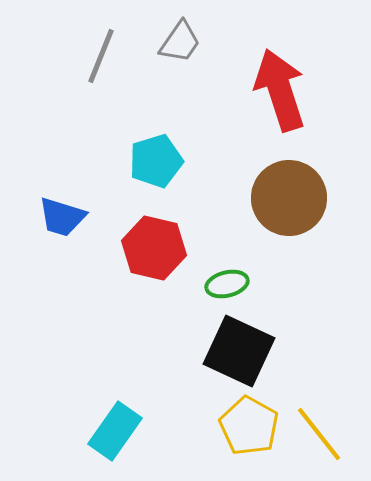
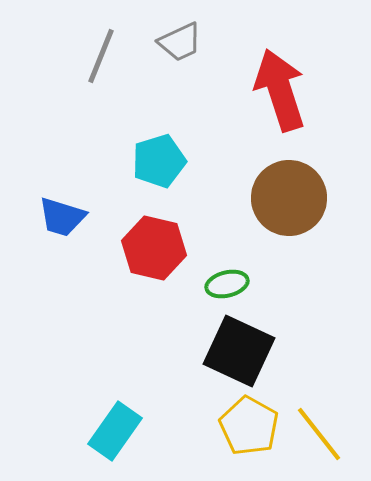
gray trapezoid: rotated 30 degrees clockwise
cyan pentagon: moved 3 px right
